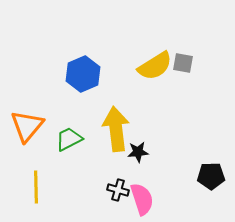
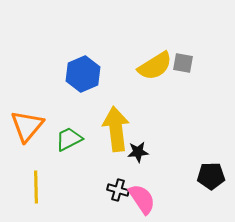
pink semicircle: rotated 16 degrees counterclockwise
